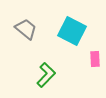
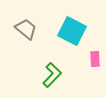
green L-shape: moved 6 px right
